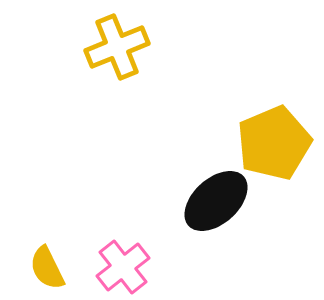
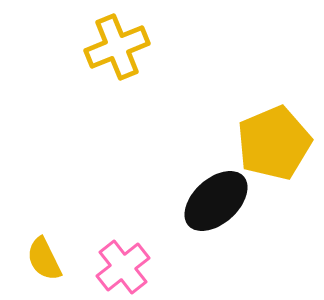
yellow semicircle: moved 3 px left, 9 px up
